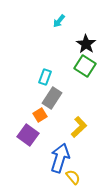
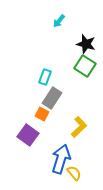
black star: rotated 18 degrees counterclockwise
orange square: moved 2 px right, 1 px up; rotated 32 degrees counterclockwise
blue arrow: moved 1 px right, 1 px down
yellow semicircle: moved 1 px right, 4 px up
